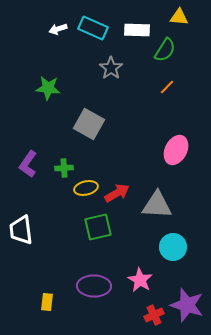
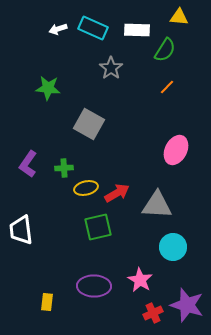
red cross: moved 1 px left, 2 px up
